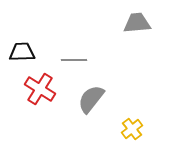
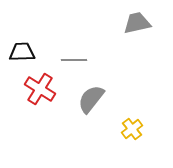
gray trapezoid: rotated 8 degrees counterclockwise
